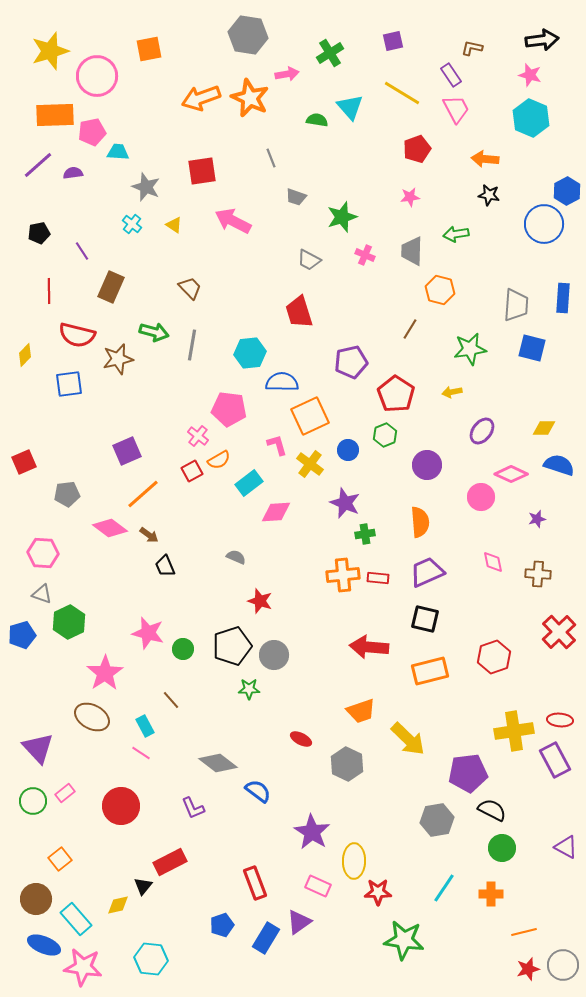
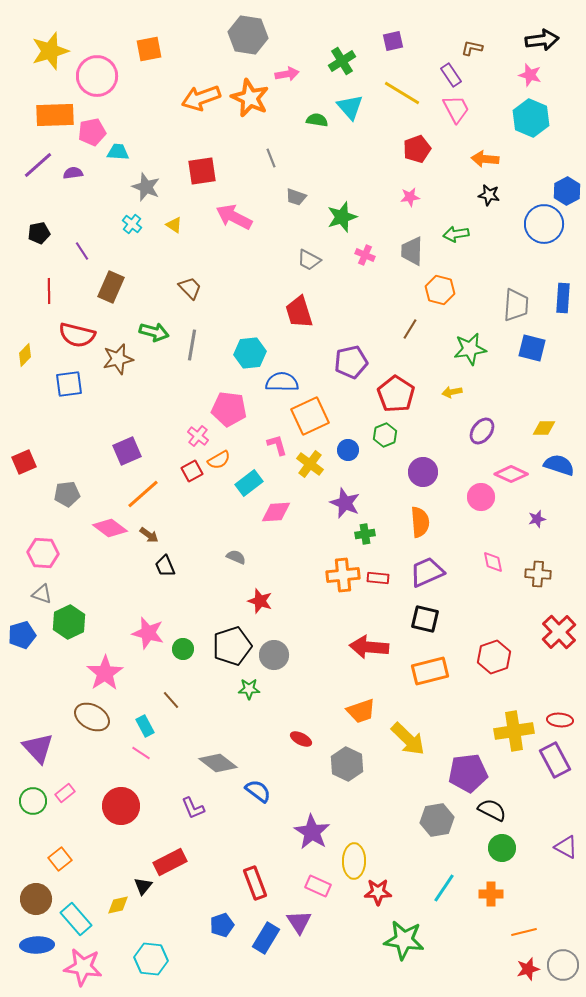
green cross at (330, 53): moved 12 px right, 8 px down
pink arrow at (233, 221): moved 1 px right, 4 px up
purple circle at (427, 465): moved 4 px left, 7 px down
purple triangle at (299, 922): rotated 28 degrees counterclockwise
blue ellipse at (44, 945): moved 7 px left; rotated 24 degrees counterclockwise
